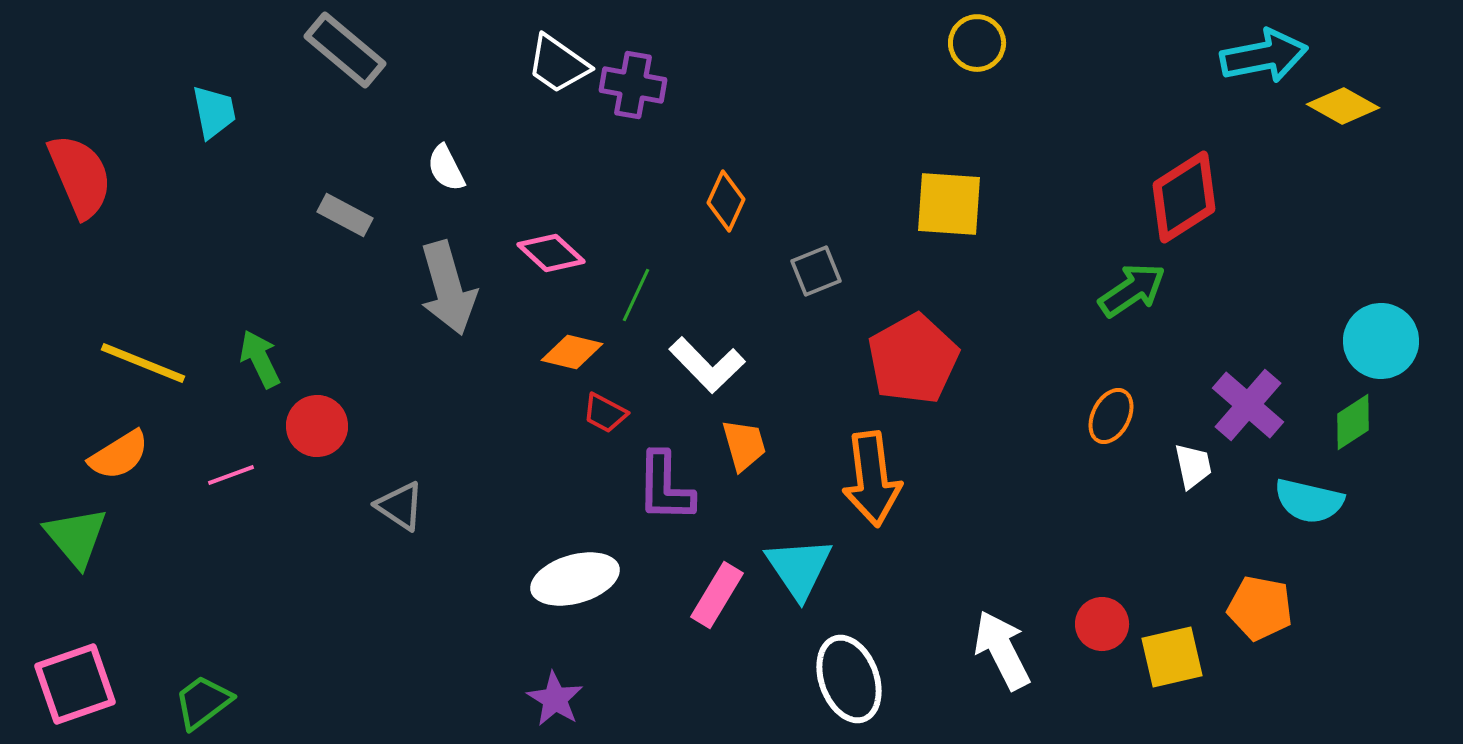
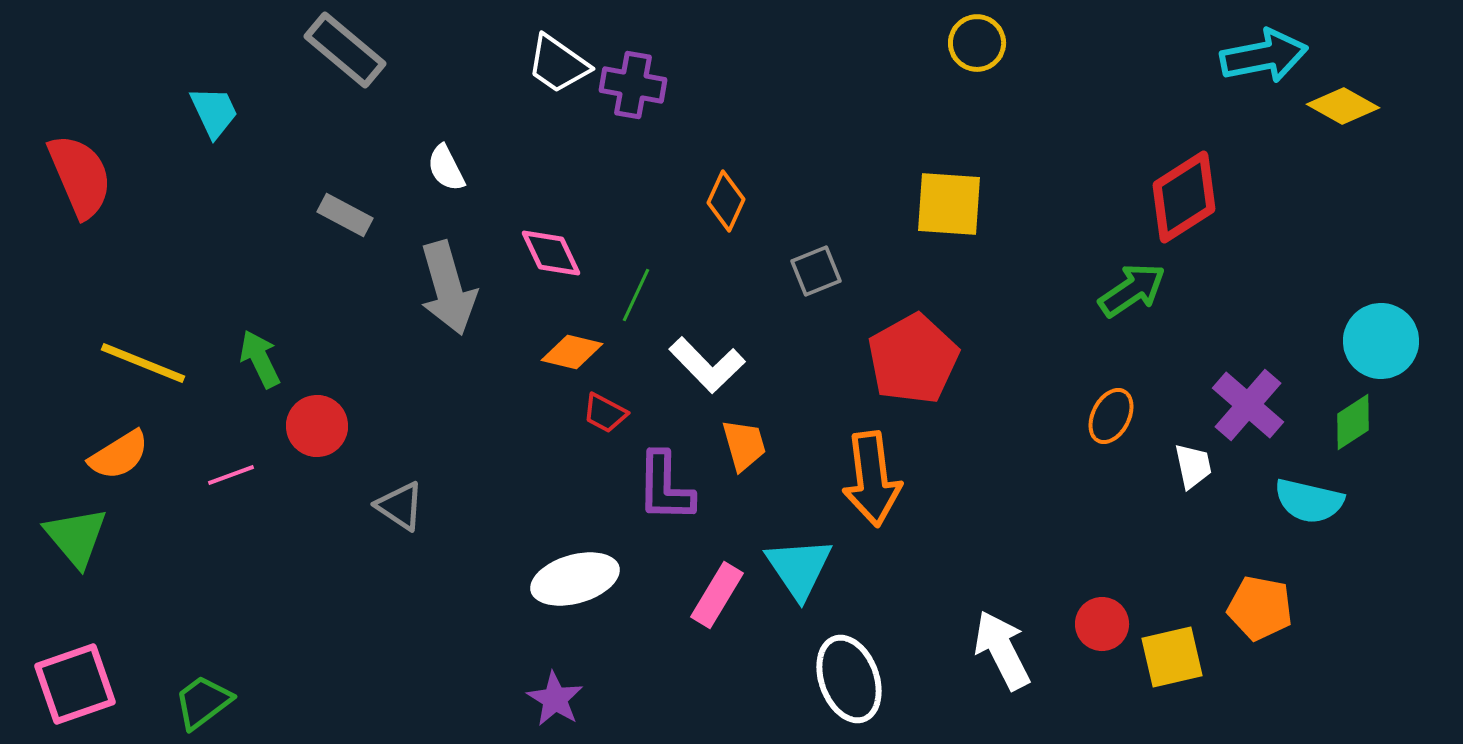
cyan trapezoid at (214, 112): rotated 14 degrees counterclockwise
pink diamond at (551, 253): rotated 22 degrees clockwise
